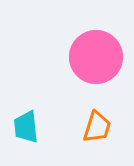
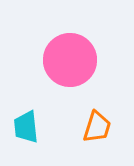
pink circle: moved 26 px left, 3 px down
